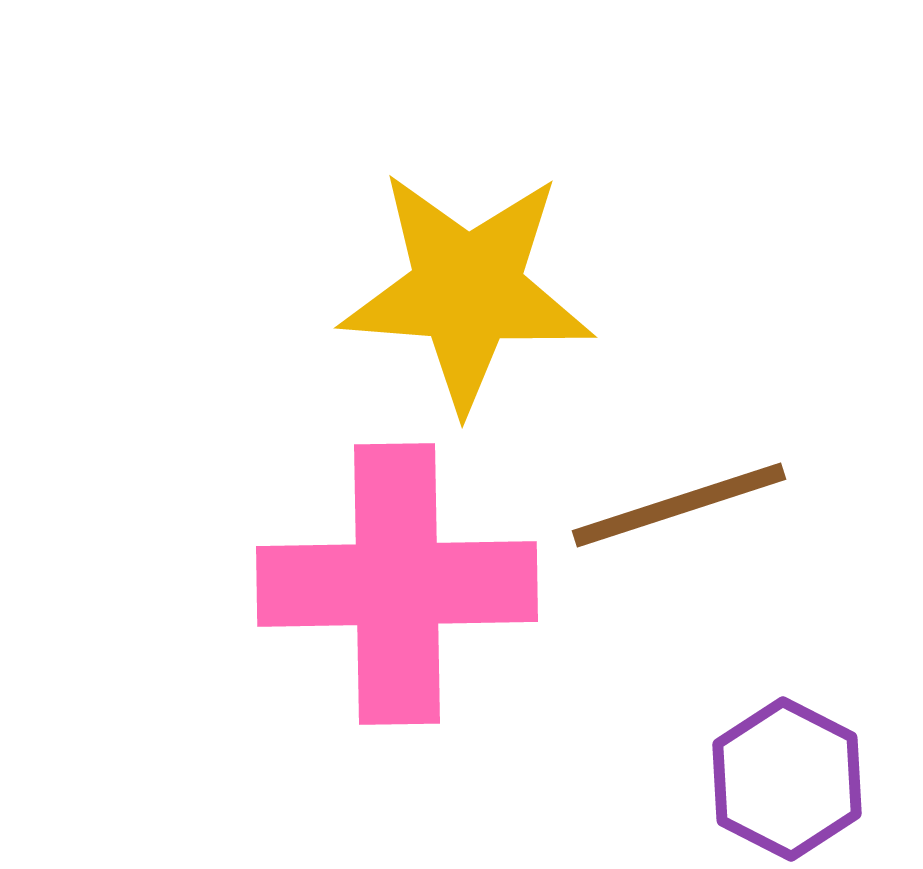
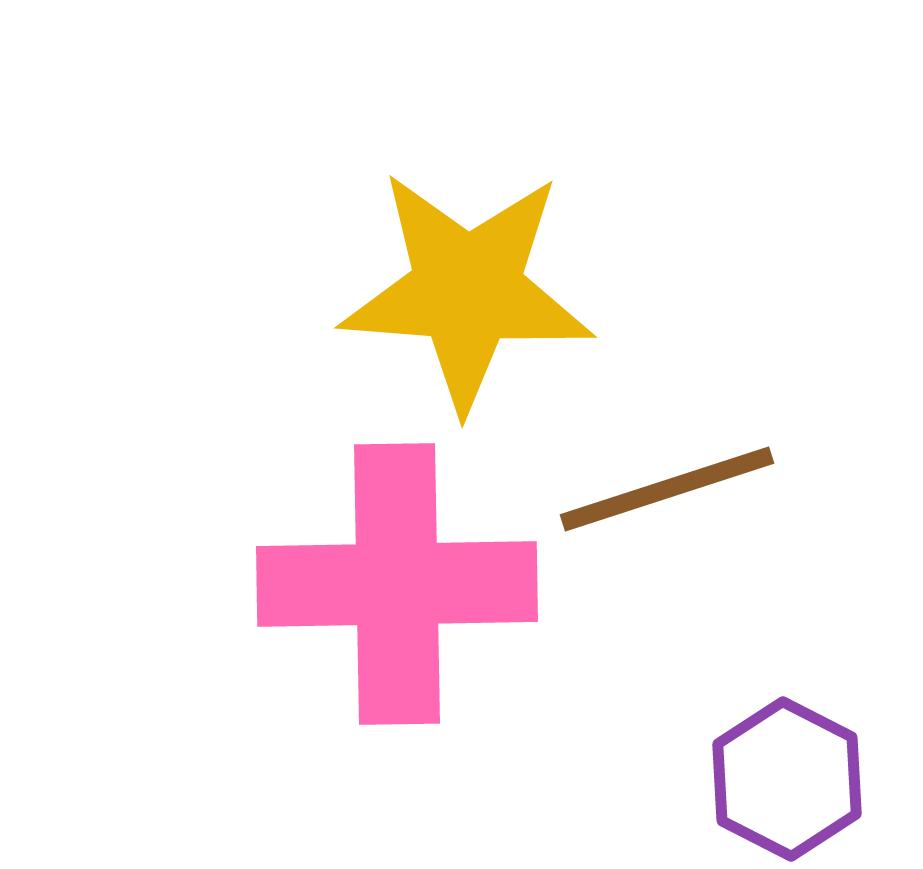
brown line: moved 12 px left, 16 px up
